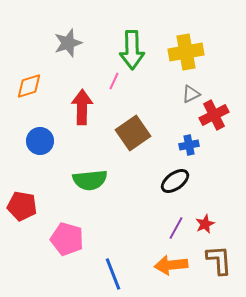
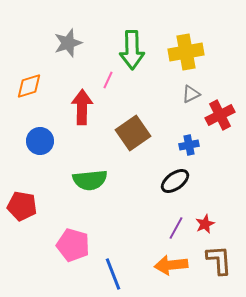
pink line: moved 6 px left, 1 px up
red cross: moved 6 px right
pink pentagon: moved 6 px right, 6 px down
